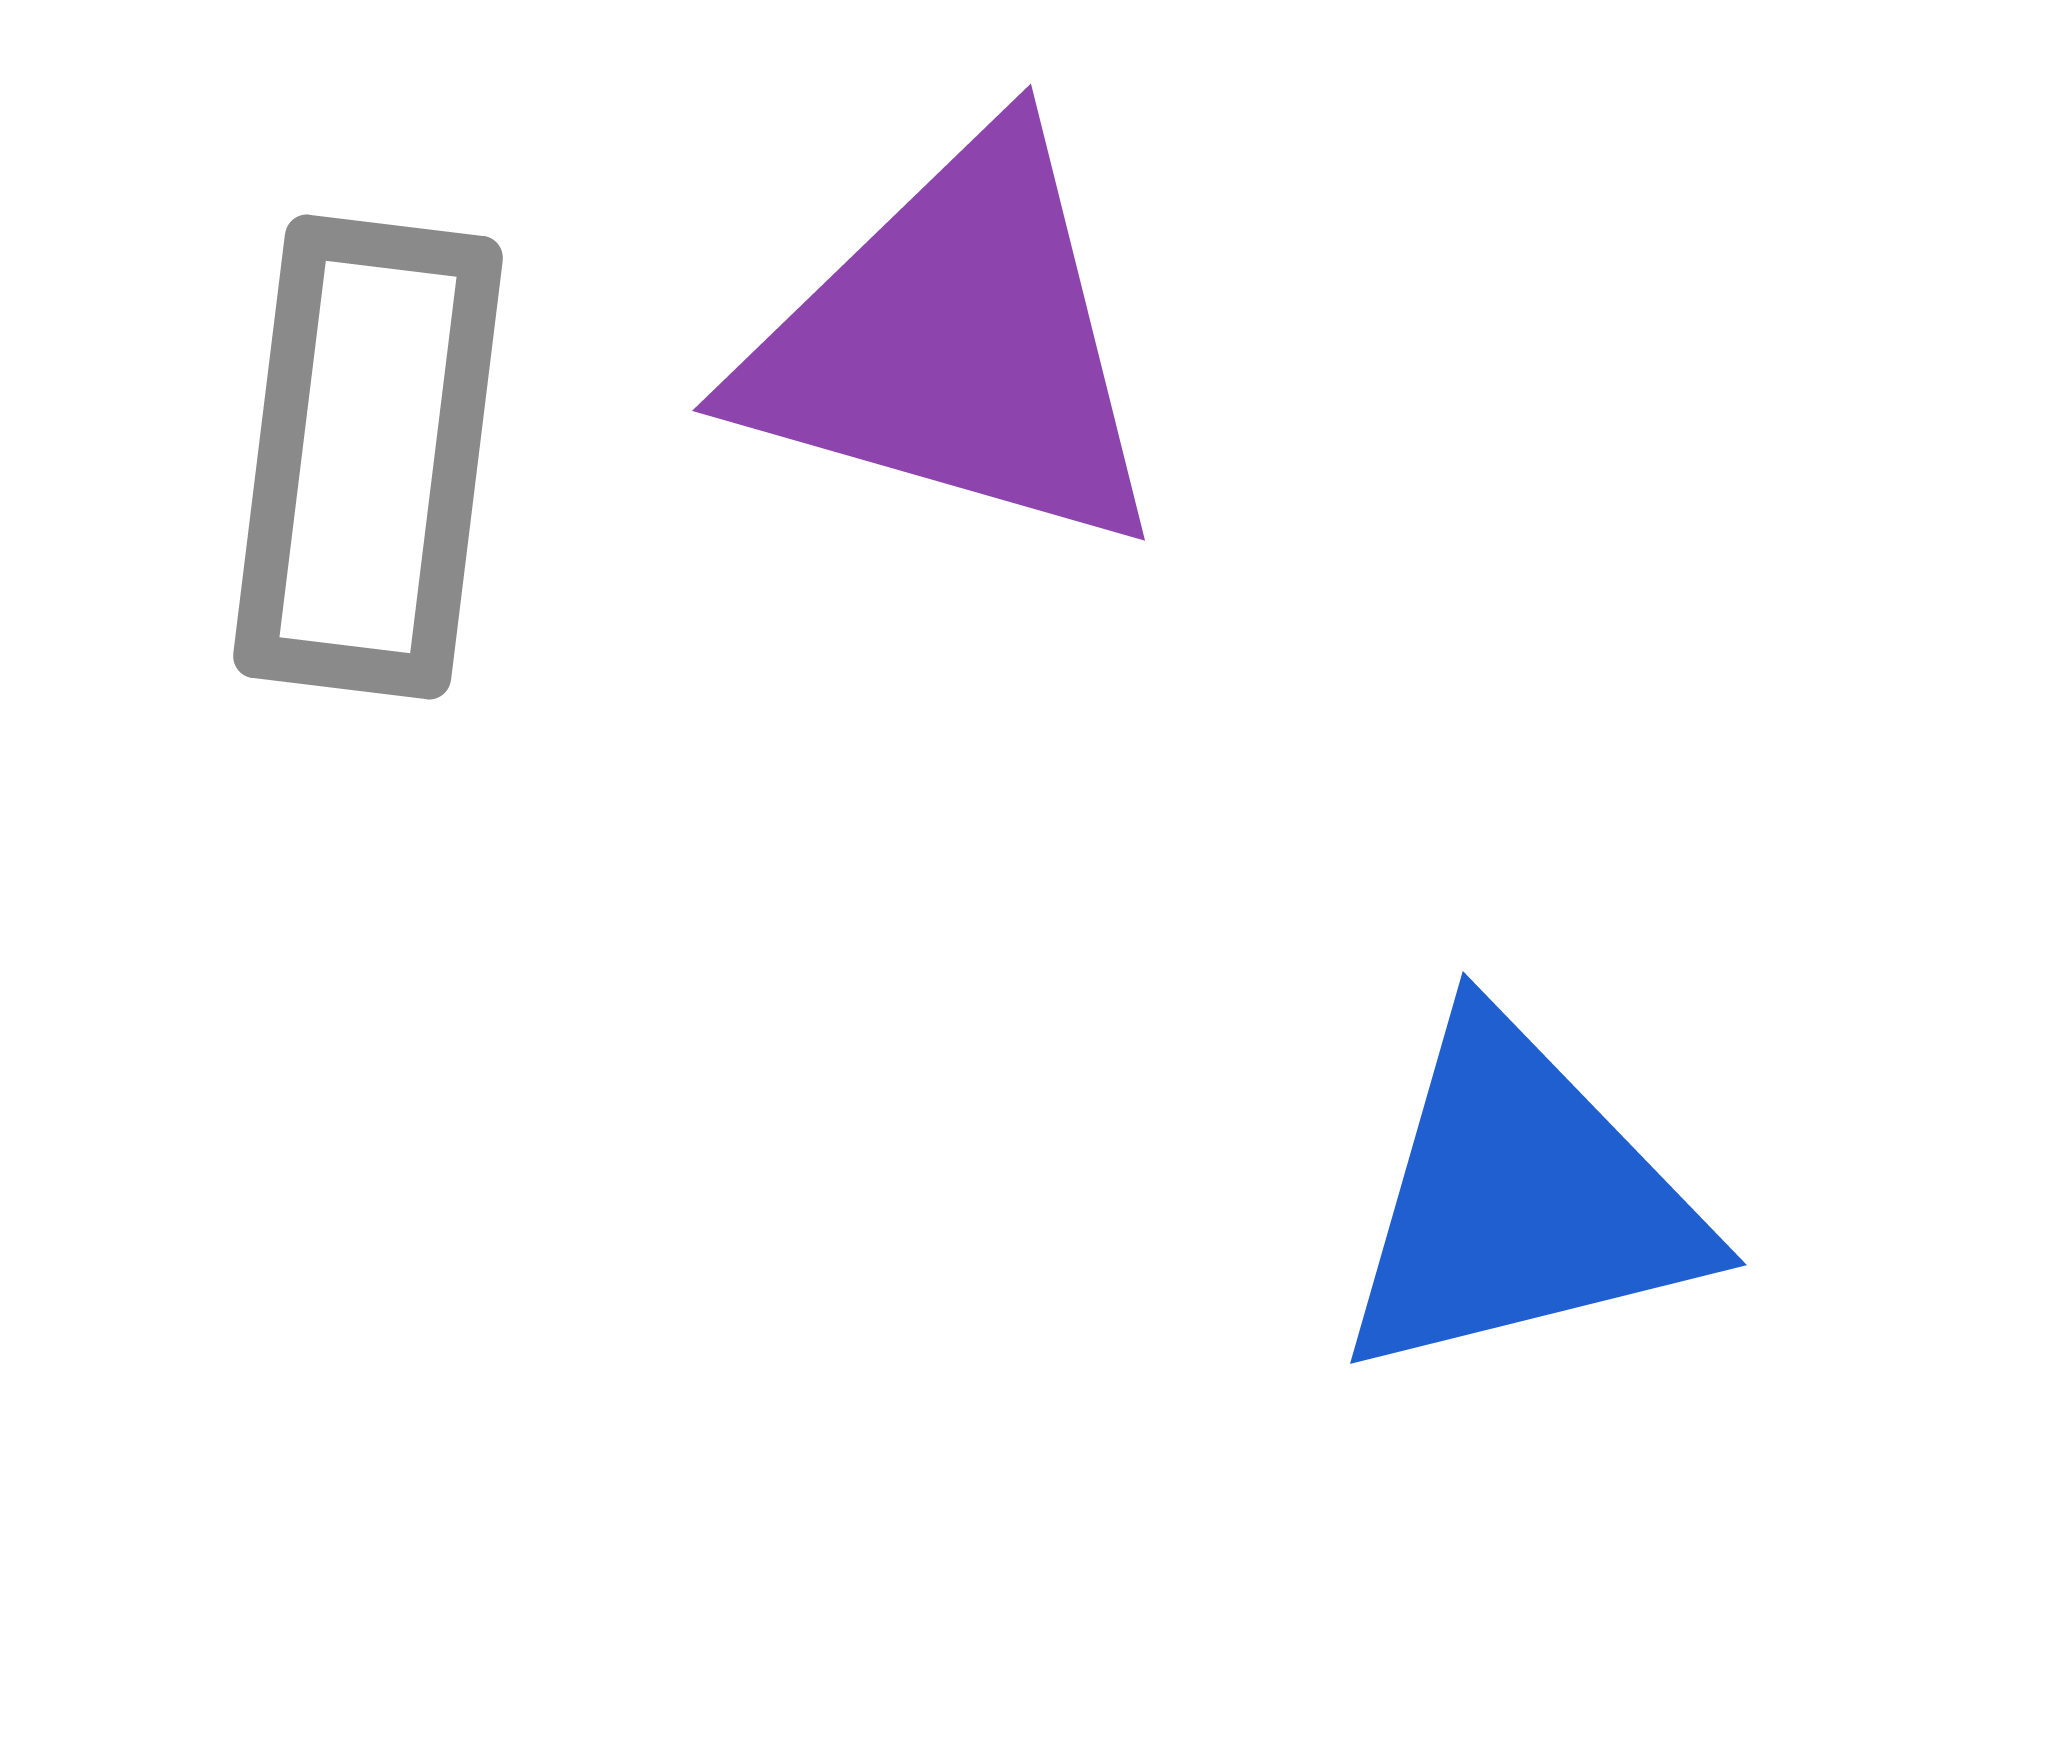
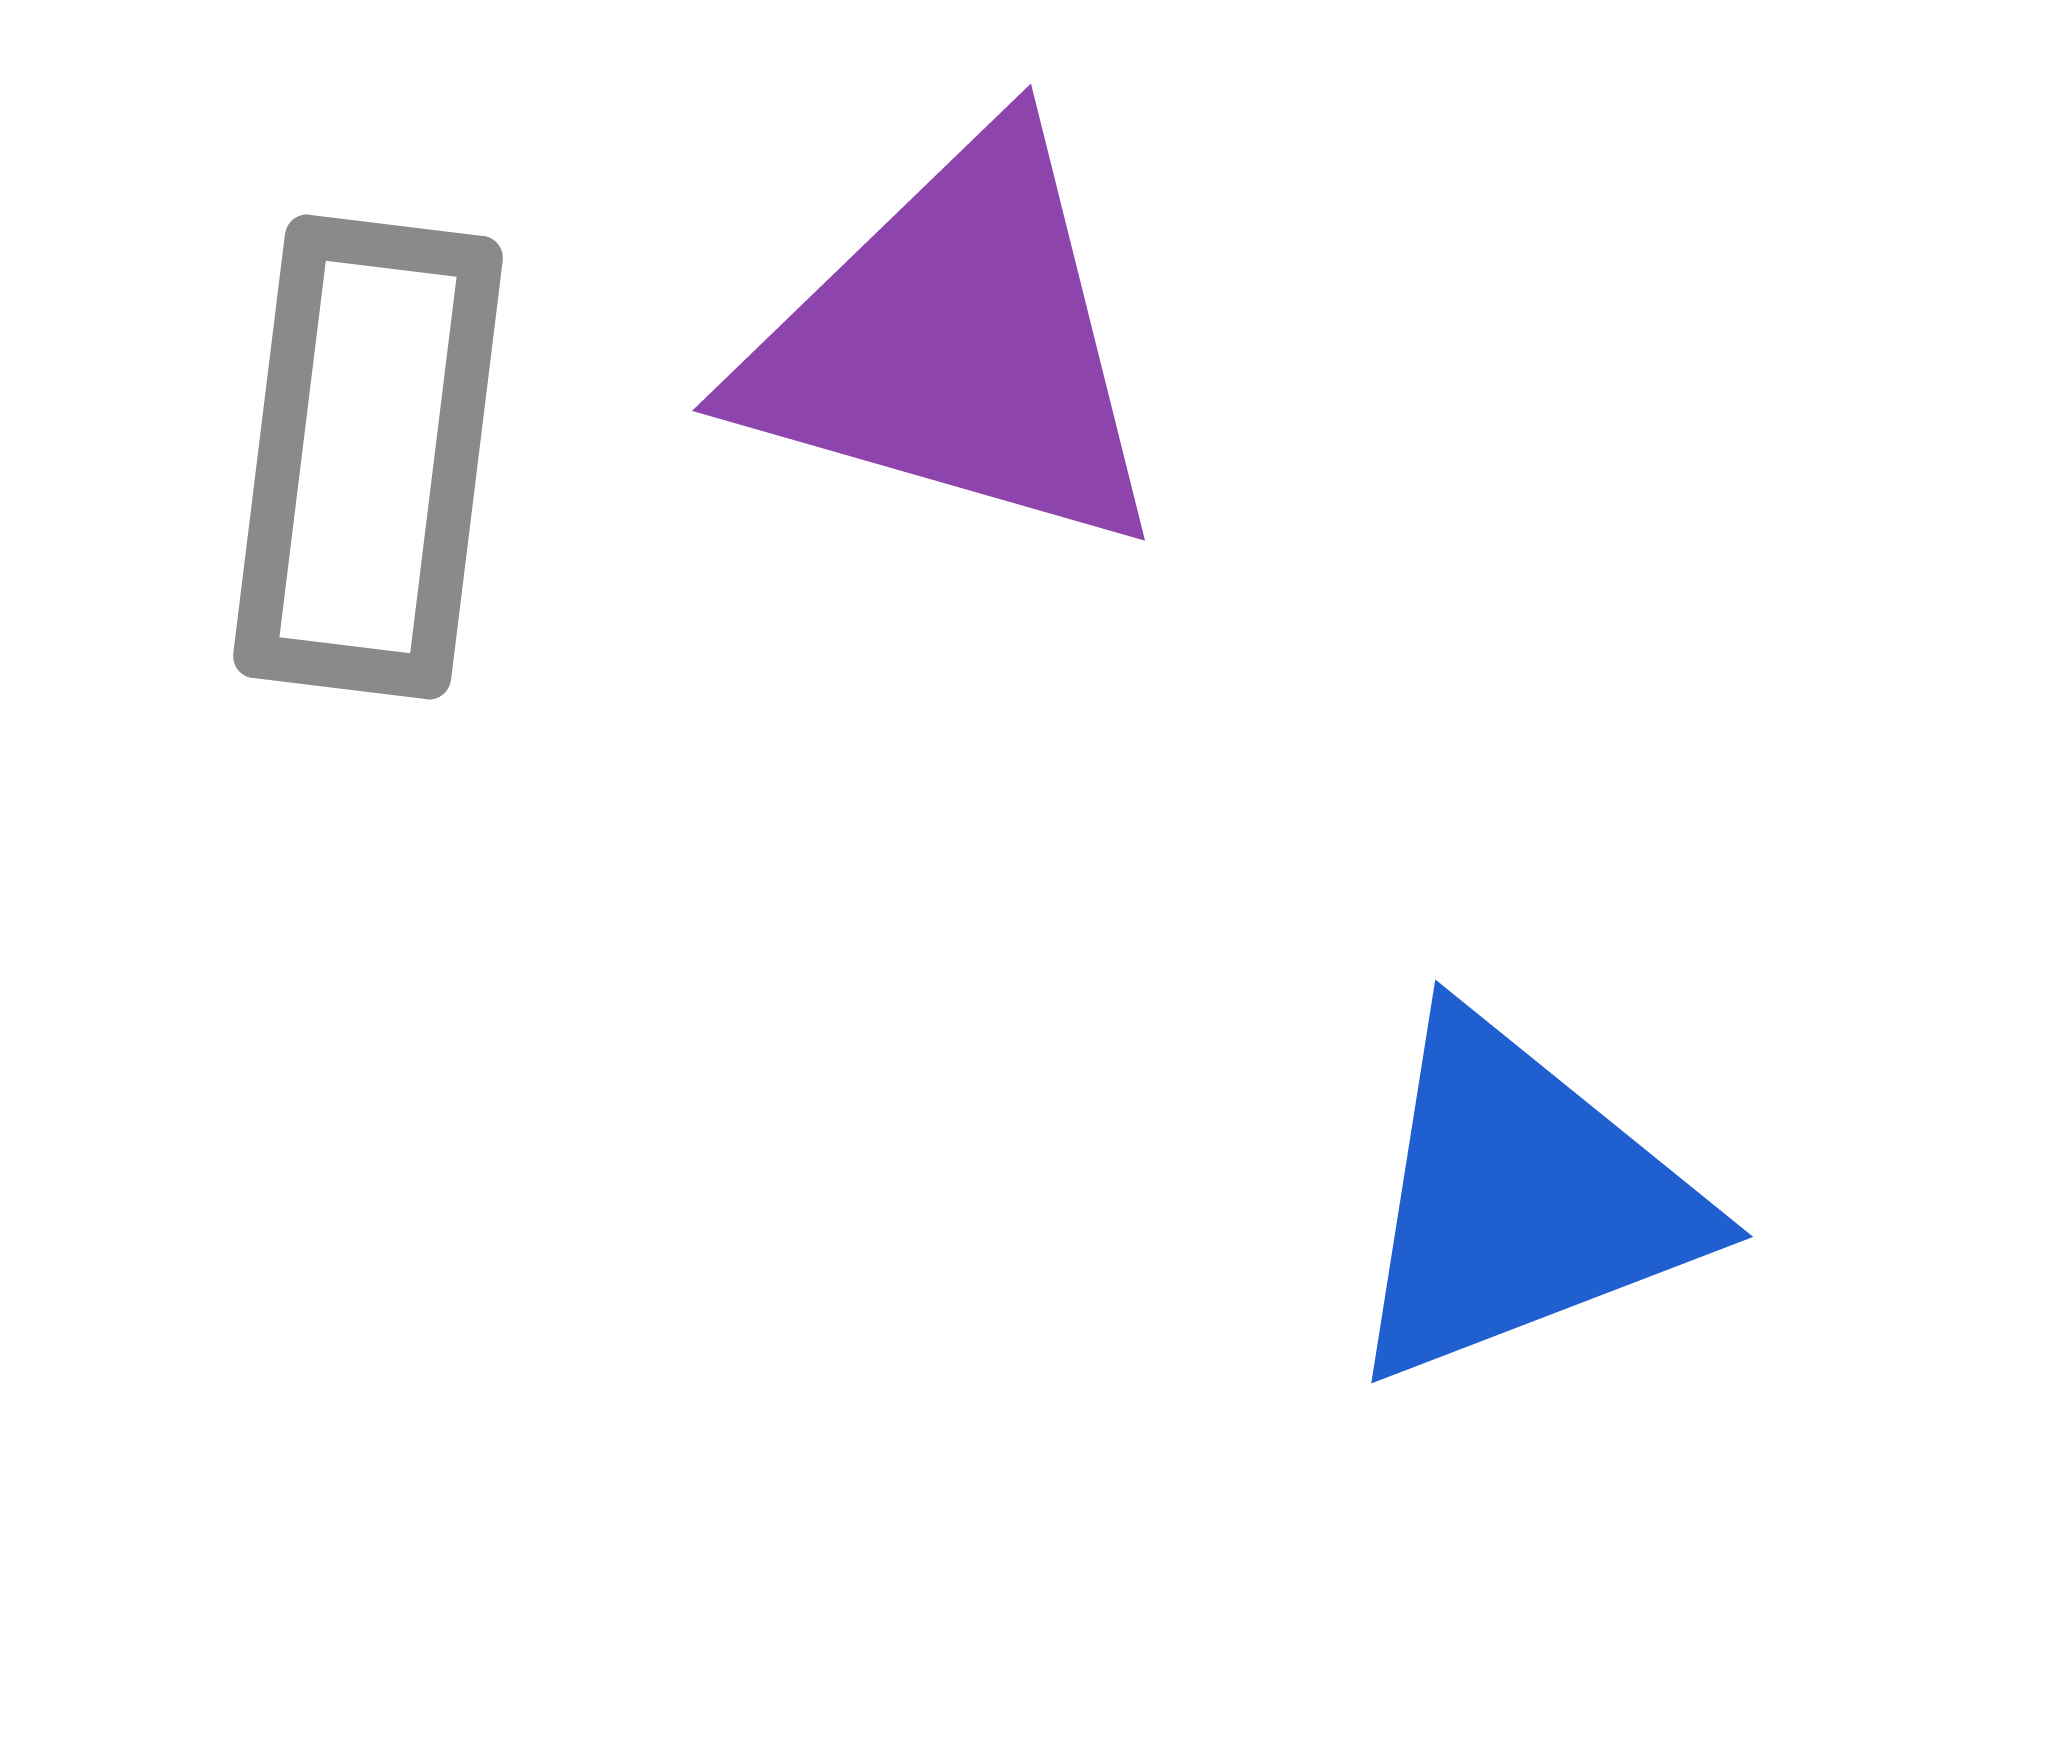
blue triangle: rotated 7 degrees counterclockwise
